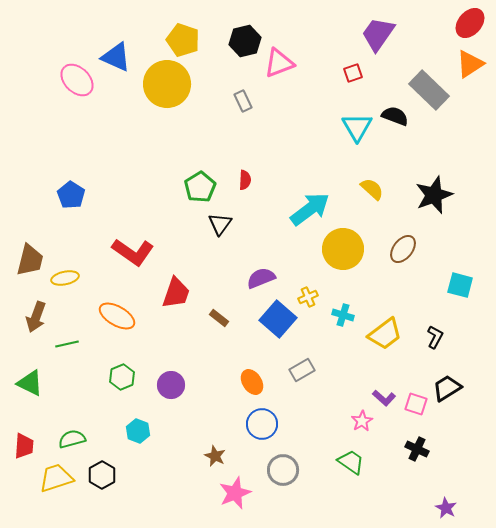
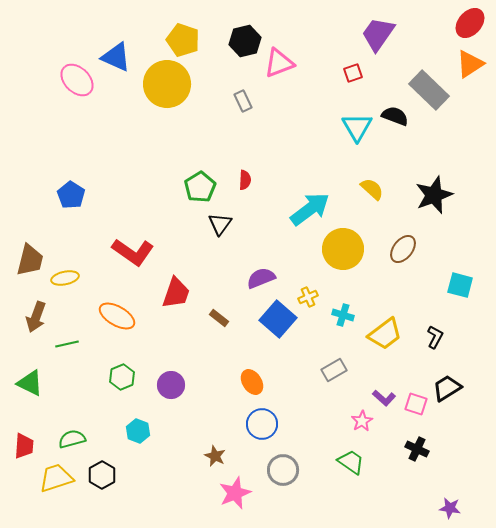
gray rectangle at (302, 370): moved 32 px right
purple star at (446, 508): moved 4 px right; rotated 20 degrees counterclockwise
